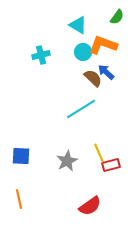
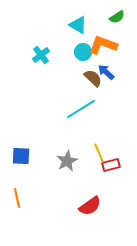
green semicircle: rotated 21 degrees clockwise
cyan cross: rotated 24 degrees counterclockwise
orange line: moved 2 px left, 1 px up
